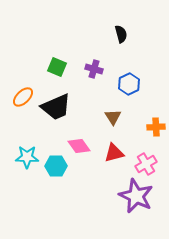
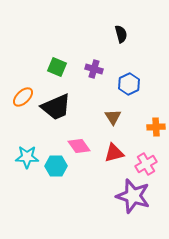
purple star: moved 3 px left; rotated 8 degrees counterclockwise
